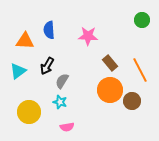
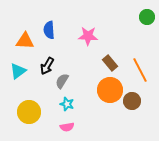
green circle: moved 5 px right, 3 px up
cyan star: moved 7 px right, 2 px down
